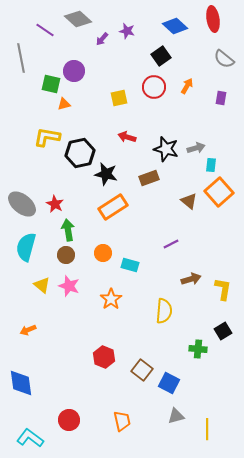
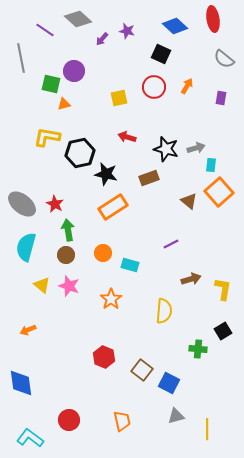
black square at (161, 56): moved 2 px up; rotated 30 degrees counterclockwise
